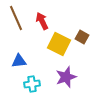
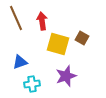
red arrow: rotated 18 degrees clockwise
brown square: moved 1 px down
yellow square: moved 1 px left; rotated 10 degrees counterclockwise
blue triangle: moved 1 px right, 1 px down; rotated 14 degrees counterclockwise
purple star: moved 1 px up
